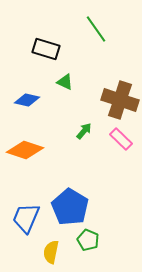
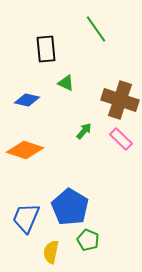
black rectangle: rotated 68 degrees clockwise
green triangle: moved 1 px right, 1 px down
